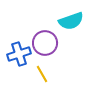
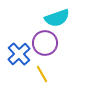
cyan semicircle: moved 14 px left, 3 px up
blue cross: rotated 25 degrees counterclockwise
